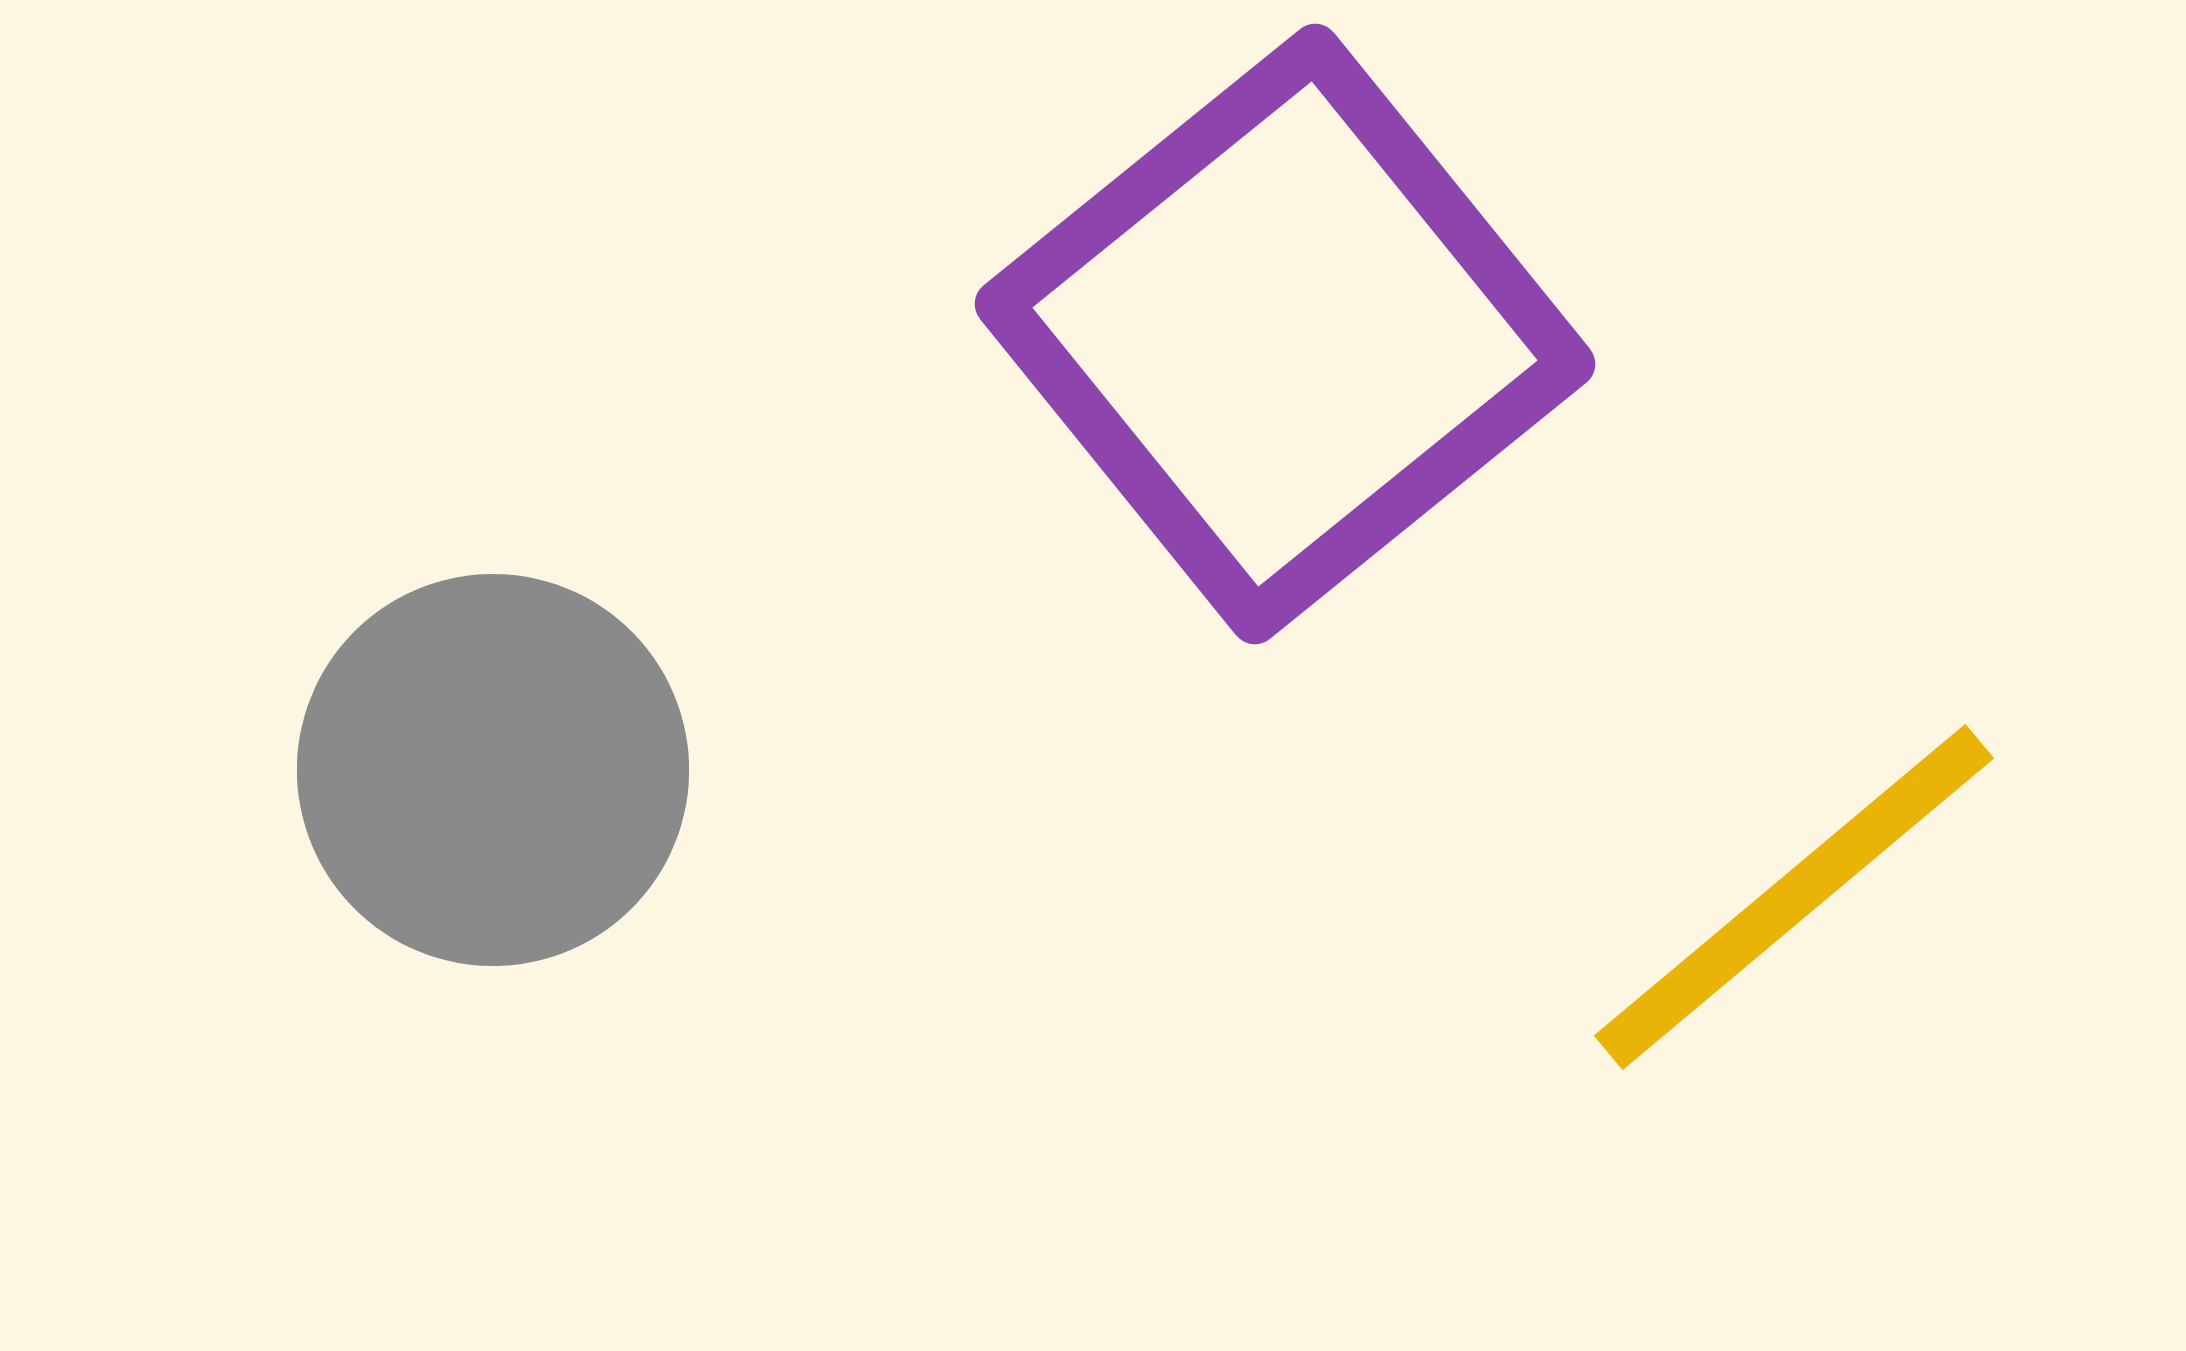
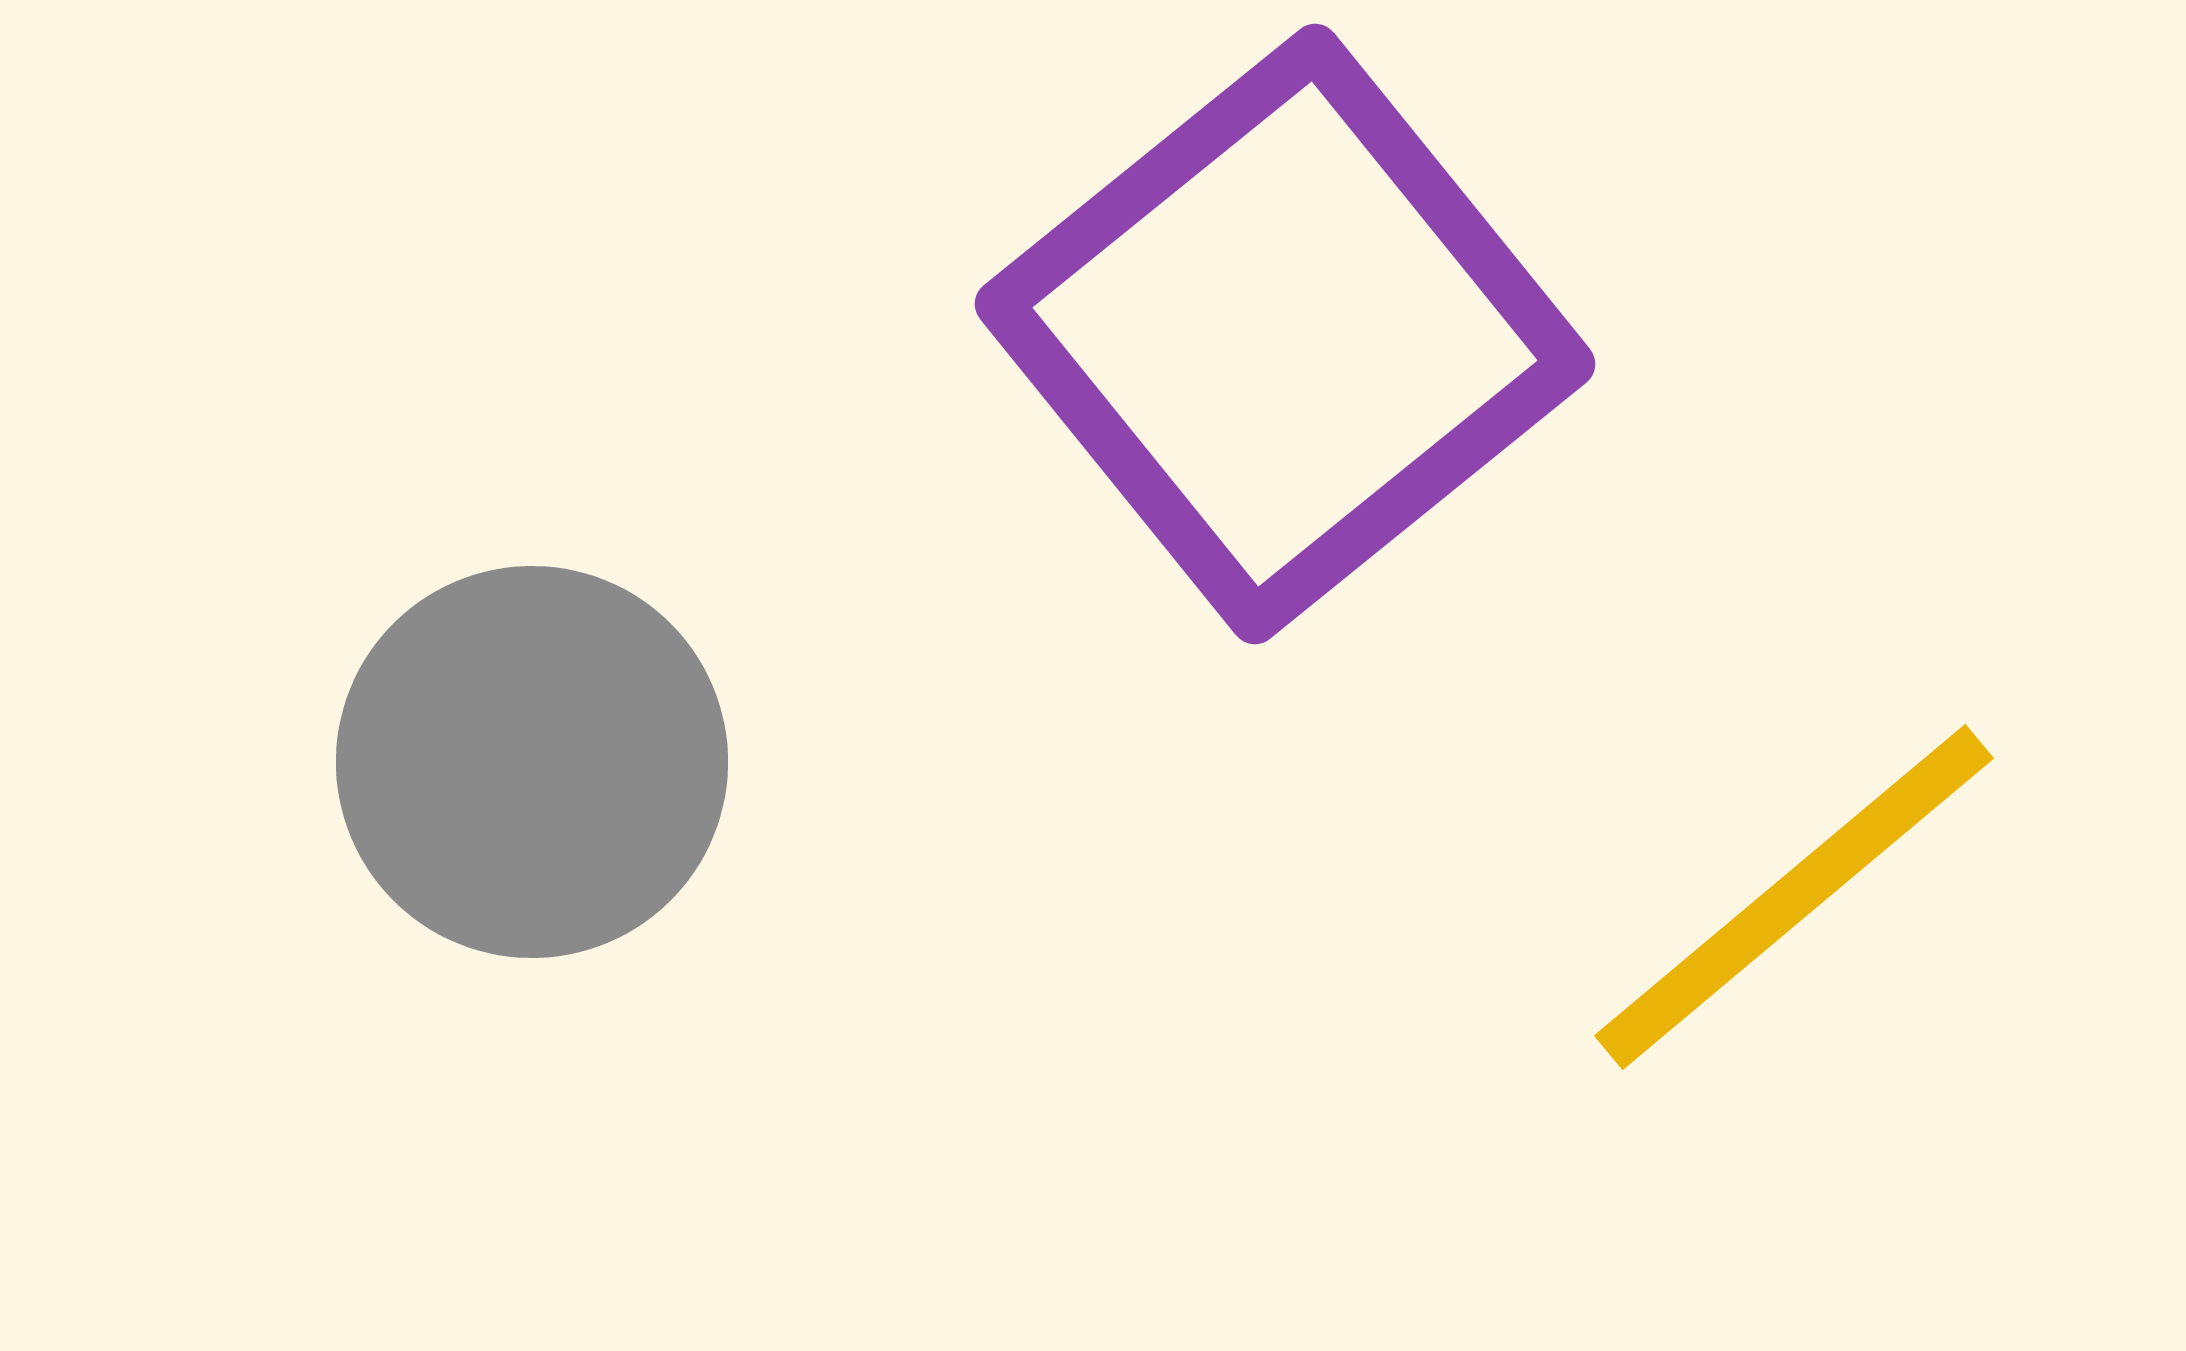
gray circle: moved 39 px right, 8 px up
